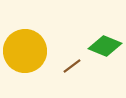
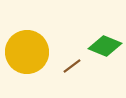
yellow circle: moved 2 px right, 1 px down
